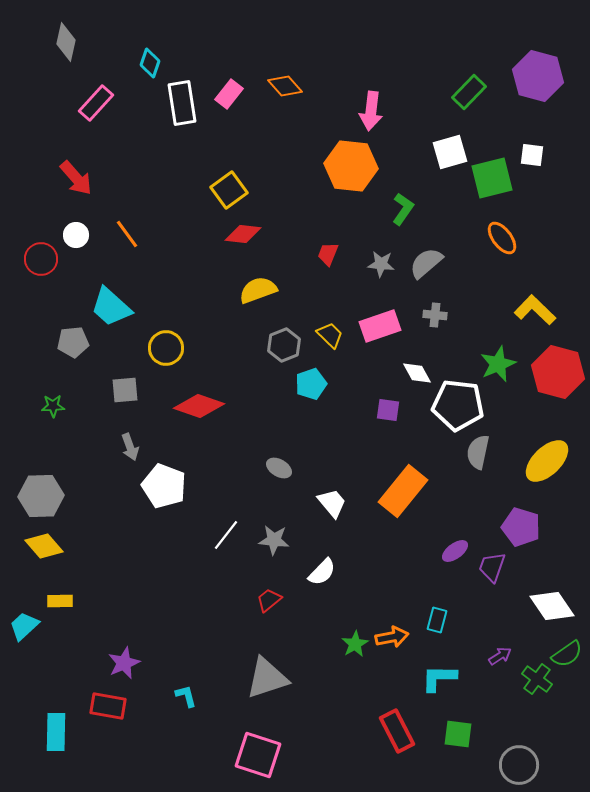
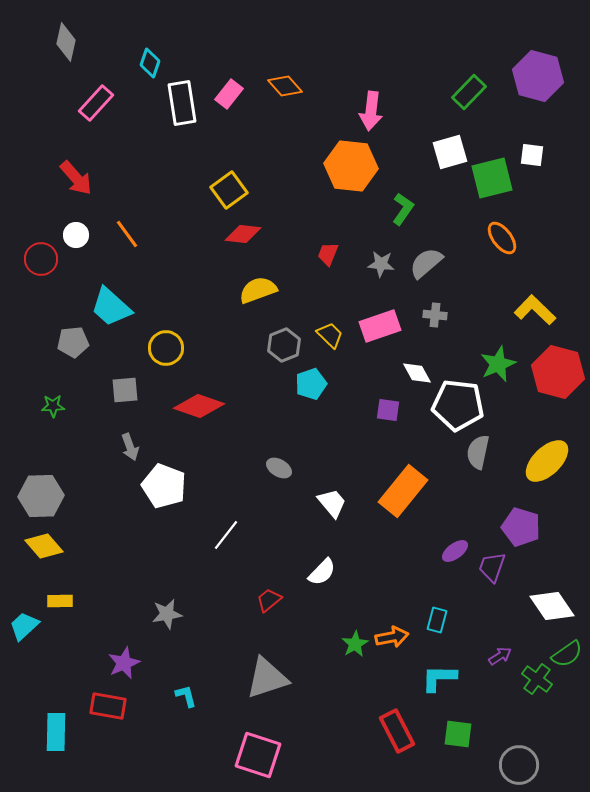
gray star at (274, 540): moved 107 px left, 74 px down; rotated 16 degrees counterclockwise
